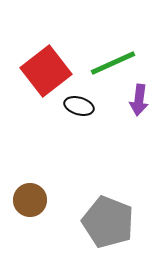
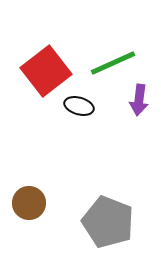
brown circle: moved 1 px left, 3 px down
